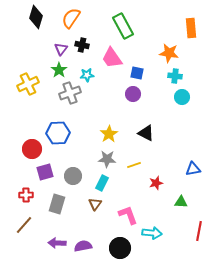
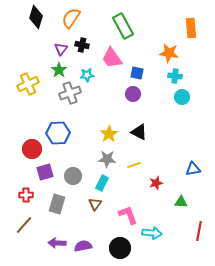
black triangle: moved 7 px left, 1 px up
